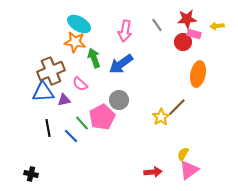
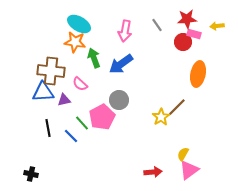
brown cross: rotated 28 degrees clockwise
